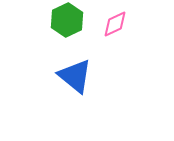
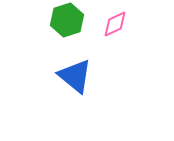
green hexagon: rotated 8 degrees clockwise
